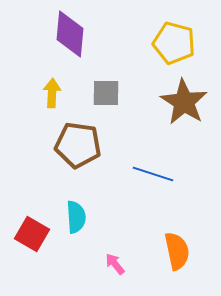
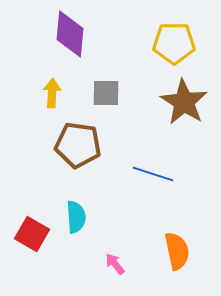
yellow pentagon: rotated 15 degrees counterclockwise
